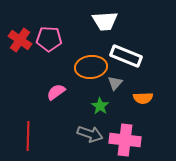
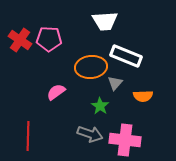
orange semicircle: moved 2 px up
